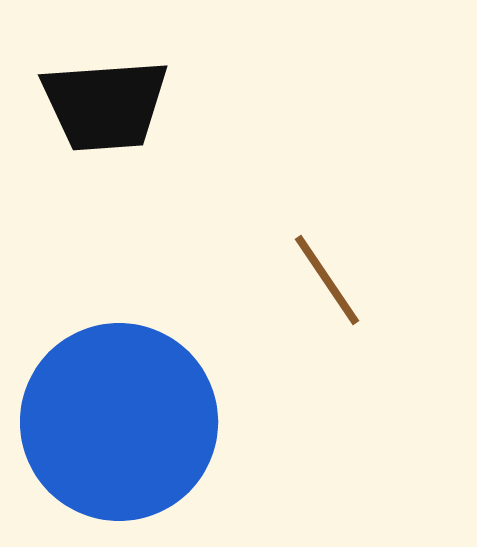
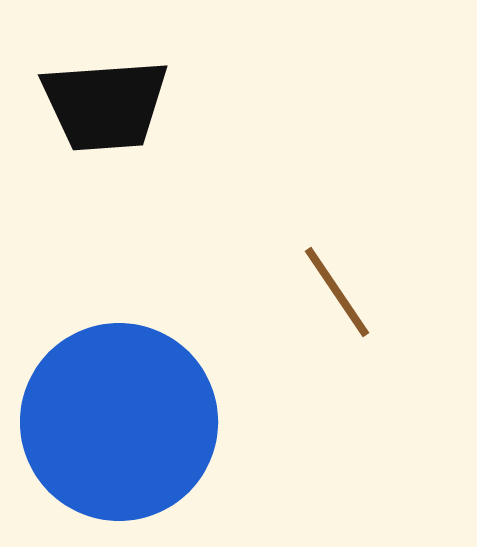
brown line: moved 10 px right, 12 px down
